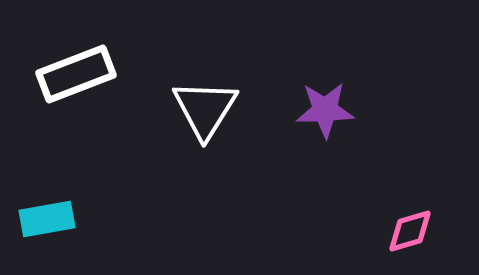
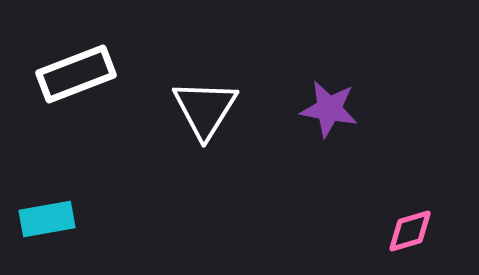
purple star: moved 4 px right, 1 px up; rotated 12 degrees clockwise
